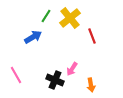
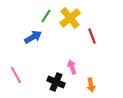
pink arrow: moved 2 px up; rotated 128 degrees clockwise
black cross: moved 1 px right, 2 px down
